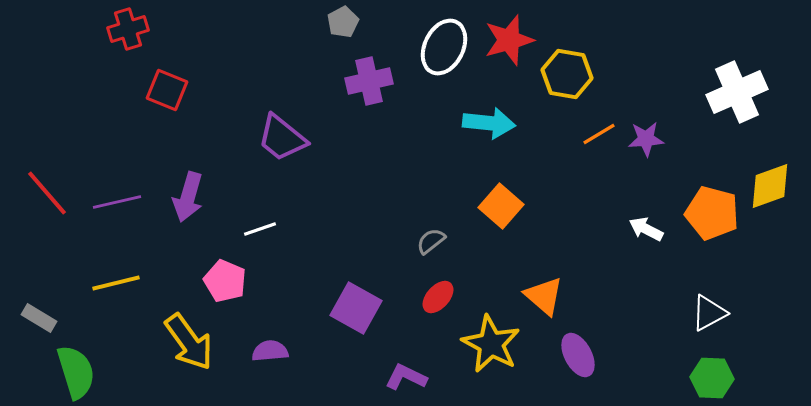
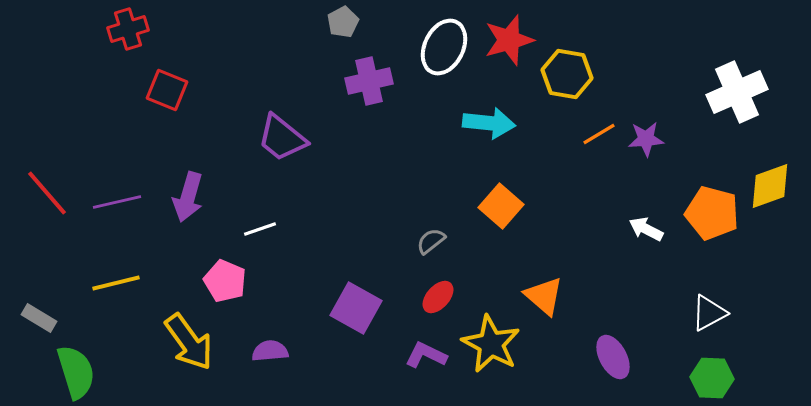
purple ellipse: moved 35 px right, 2 px down
purple L-shape: moved 20 px right, 22 px up
